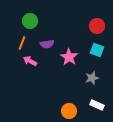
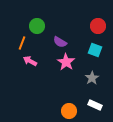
green circle: moved 7 px right, 5 px down
red circle: moved 1 px right
purple semicircle: moved 13 px right, 2 px up; rotated 40 degrees clockwise
cyan square: moved 2 px left
pink star: moved 3 px left, 5 px down
gray star: rotated 16 degrees counterclockwise
white rectangle: moved 2 px left
